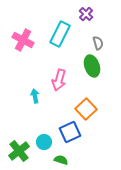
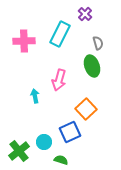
purple cross: moved 1 px left
pink cross: moved 1 px right, 1 px down; rotated 30 degrees counterclockwise
